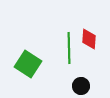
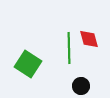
red diamond: rotated 20 degrees counterclockwise
